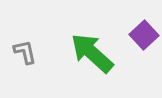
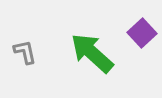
purple square: moved 2 px left, 2 px up
